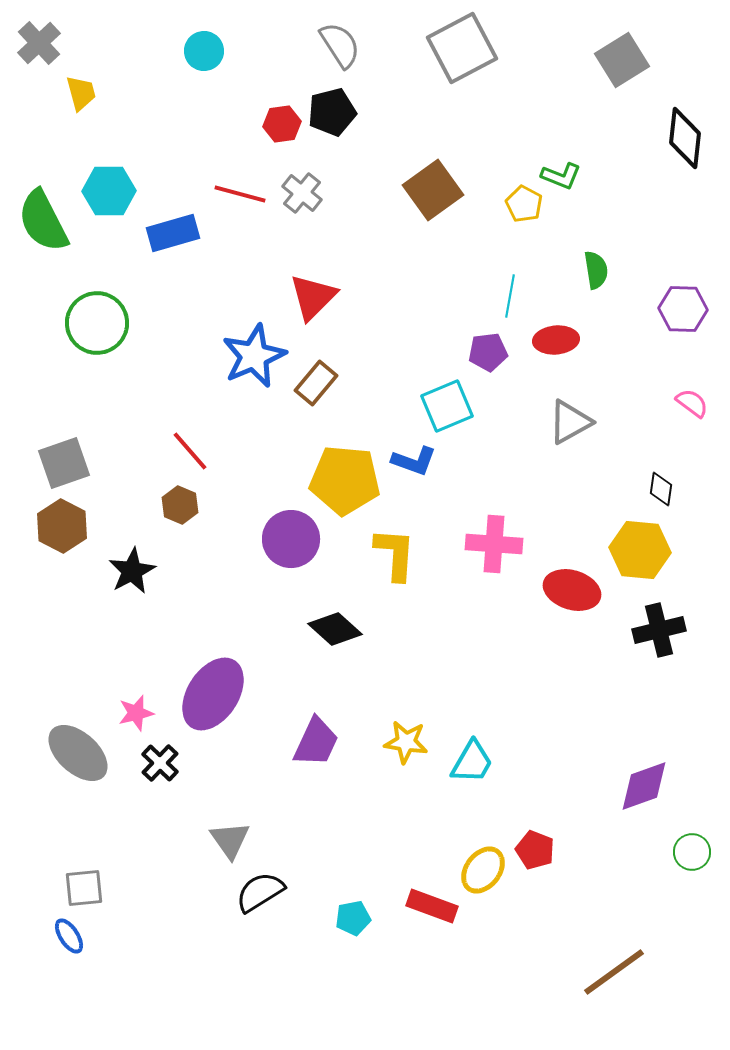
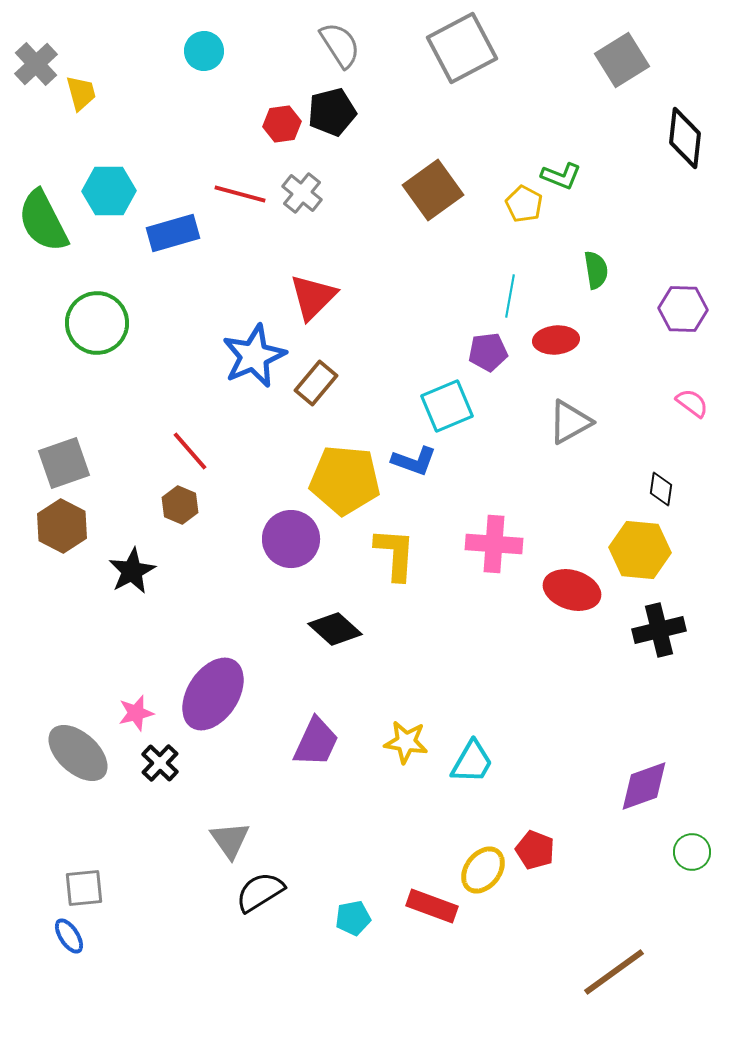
gray cross at (39, 43): moved 3 px left, 21 px down
